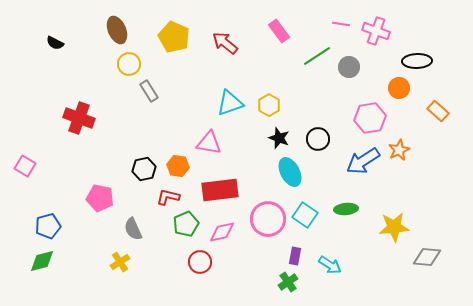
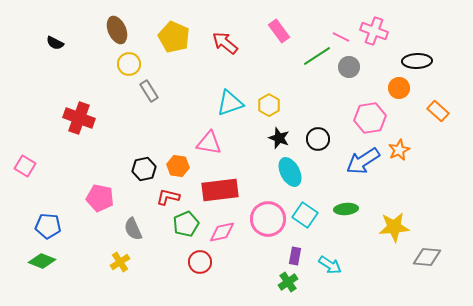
pink line at (341, 24): moved 13 px down; rotated 18 degrees clockwise
pink cross at (376, 31): moved 2 px left
blue pentagon at (48, 226): rotated 20 degrees clockwise
green diamond at (42, 261): rotated 36 degrees clockwise
